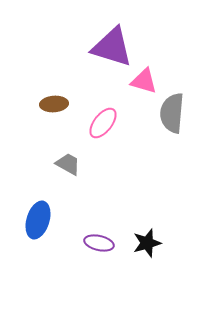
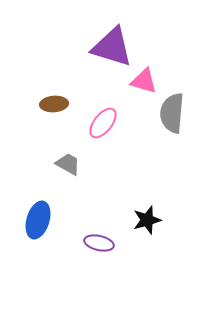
black star: moved 23 px up
